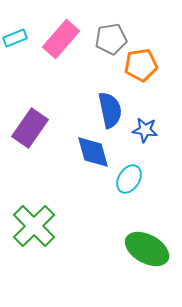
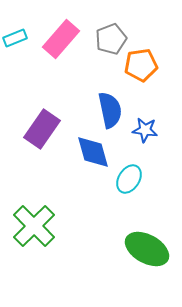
gray pentagon: rotated 12 degrees counterclockwise
purple rectangle: moved 12 px right, 1 px down
